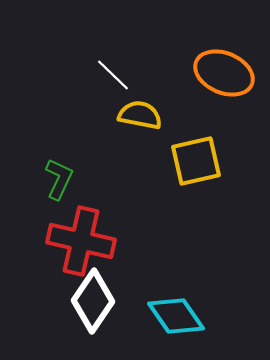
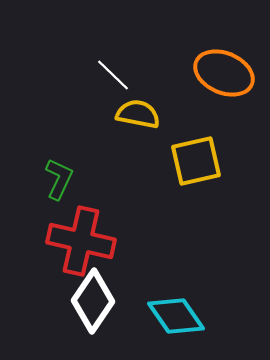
yellow semicircle: moved 2 px left, 1 px up
